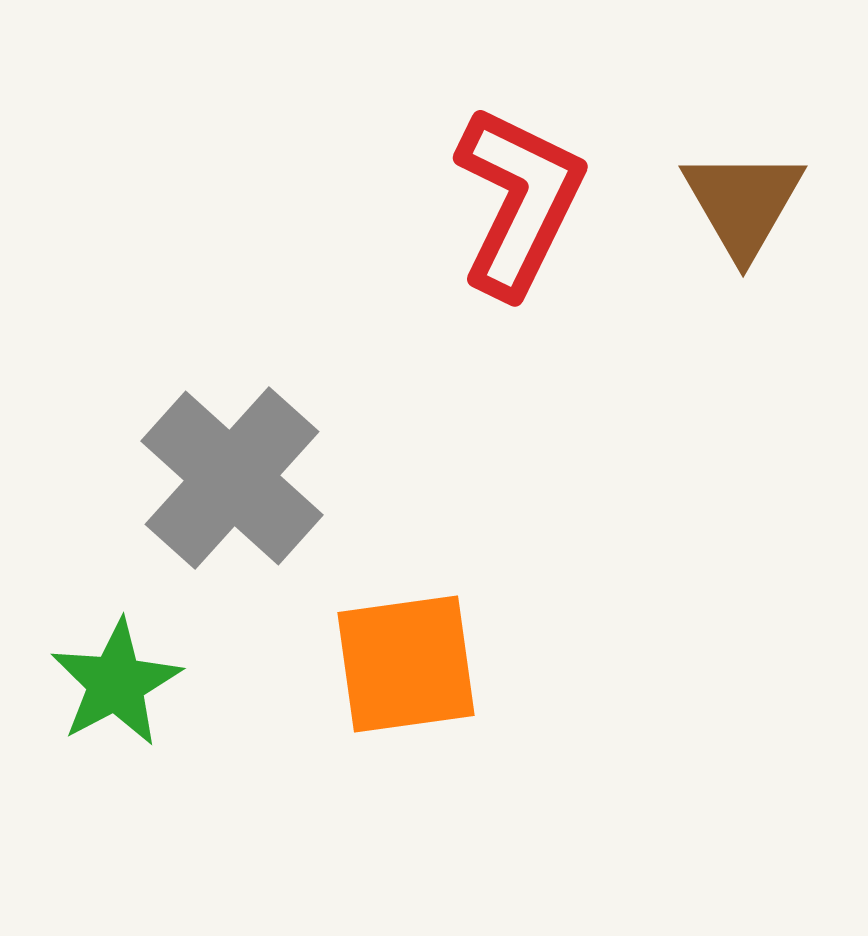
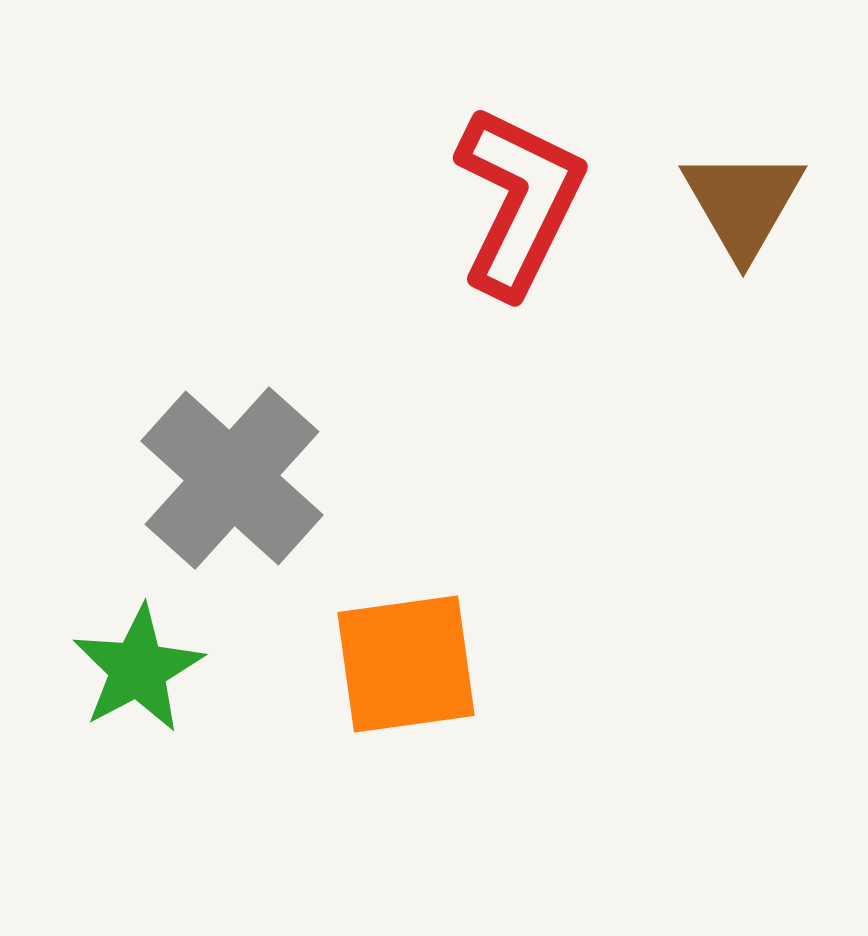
green star: moved 22 px right, 14 px up
